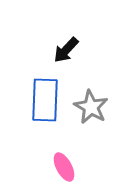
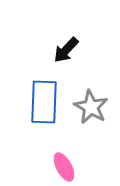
blue rectangle: moved 1 px left, 2 px down
